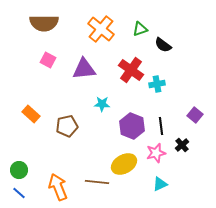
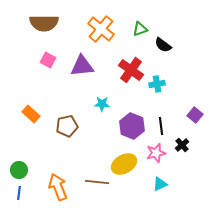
purple triangle: moved 2 px left, 3 px up
blue line: rotated 56 degrees clockwise
